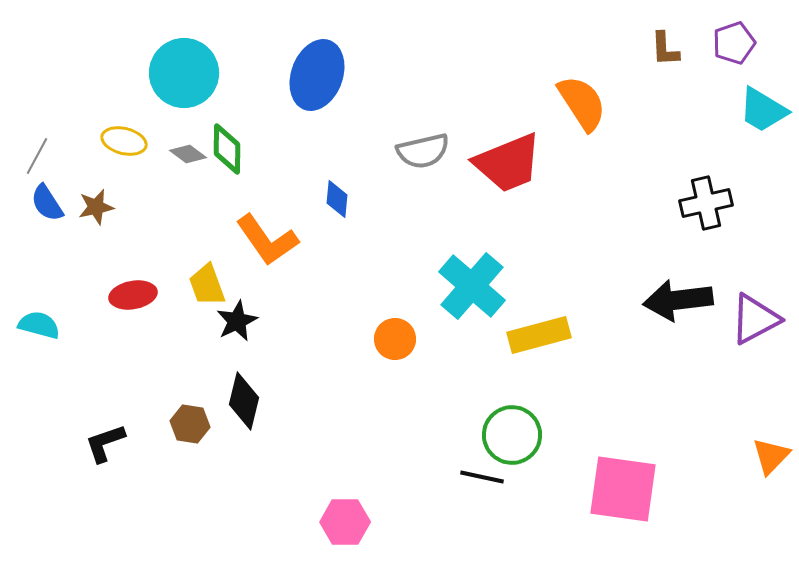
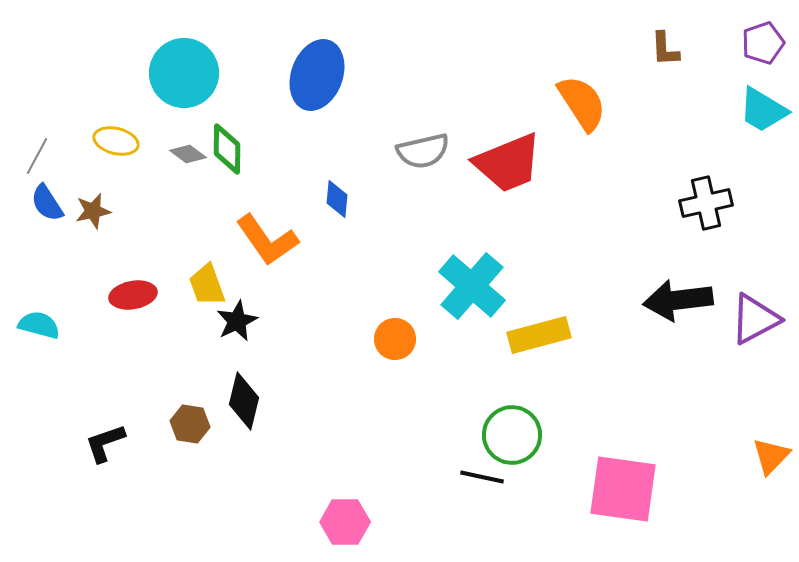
purple pentagon: moved 29 px right
yellow ellipse: moved 8 px left
brown star: moved 3 px left, 4 px down
